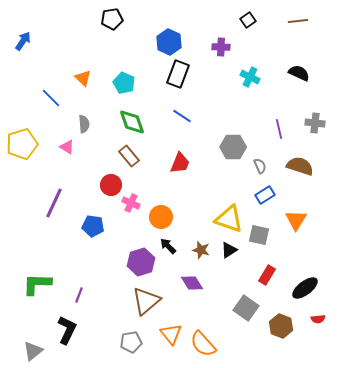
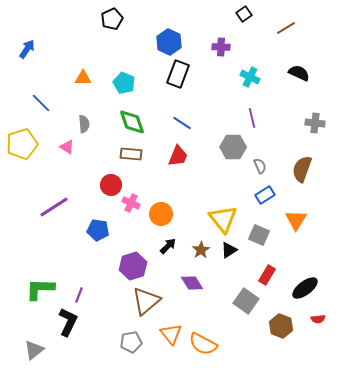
black pentagon at (112, 19): rotated 15 degrees counterclockwise
black square at (248, 20): moved 4 px left, 6 px up
brown line at (298, 21): moved 12 px left, 7 px down; rotated 24 degrees counterclockwise
blue arrow at (23, 41): moved 4 px right, 8 px down
orange triangle at (83, 78): rotated 42 degrees counterclockwise
blue line at (51, 98): moved 10 px left, 5 px down
blue line at (182, 116): moved 7 px down
purple line at (279, 129): moved 27 px left, 11 px up
brown rectangle at (129, 156): moved 2 px right, 2 px up; rotated 45 degrees counterclockwise
red trapezoid at (180, 163): moved 2 px left, 7 px up
brown semicircle at (300, 166): moved 2 px right, 3 px down; rotated 88 degrees counterclockwise
purple line at (54, 203): moved 4 px down; rotated 32 degrees clockwise
orange circle at (161, 217): moved 3 px up
yellow triangle at (229, 219): moved 6 px left; rotated 32 degrees clockwise
blue pentagon at (93, 226): moved 5 px right, 4 px down
gray square at (259, 235): rotated 10 degrees clockwise
black arrow at (168, 246): rotated 90 degrees clockwise
brown star at (201, 250): rotated 24 degrees clockwise
purple hexagon at (141, 262): moved 8 px left, 4 px down
green L-shape at (37, 284): moved 3 px right, 5 px down
gray square at (246, 308): moved 7 px up
black L-shape at (67, 330): moved 1 px right, 8 px up
orange semicircle at (203, 344): rotated 20 degrees counterclockwise
gray triangle at (33, 351): moved 1 px right, 1 px up
